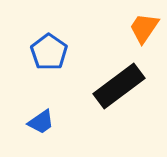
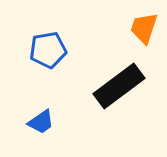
orange trapezoid: rotated 16 degrees counterclockwise
blue pentagon: moved 1 px left, 2 px up; rotated 27 degrees clockwise
